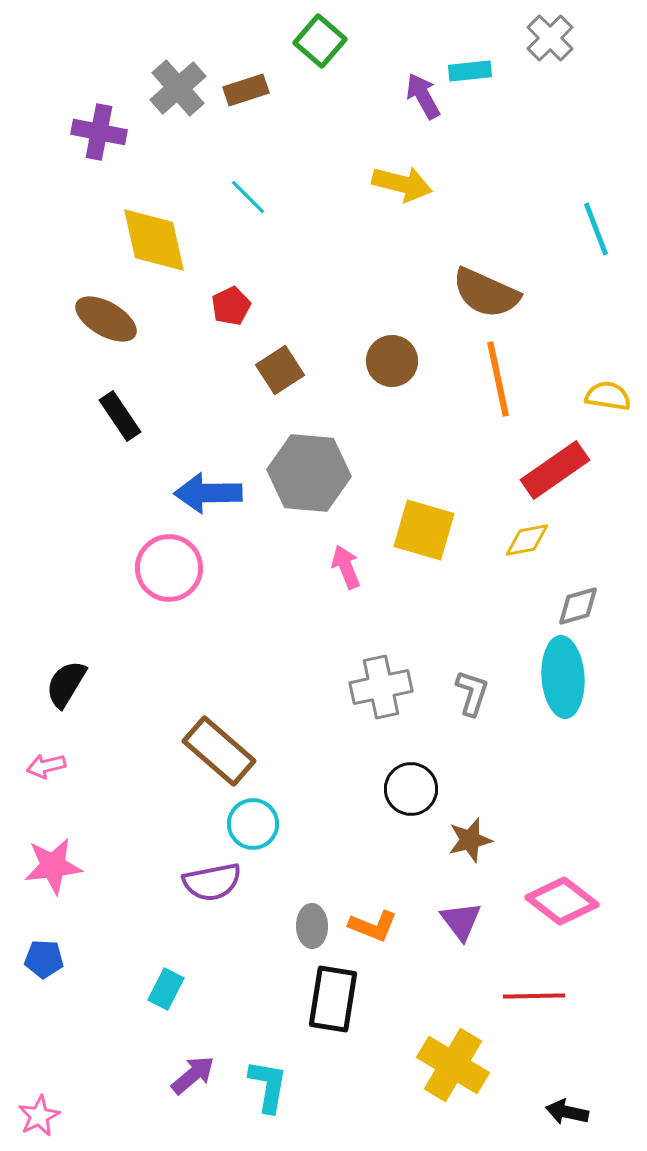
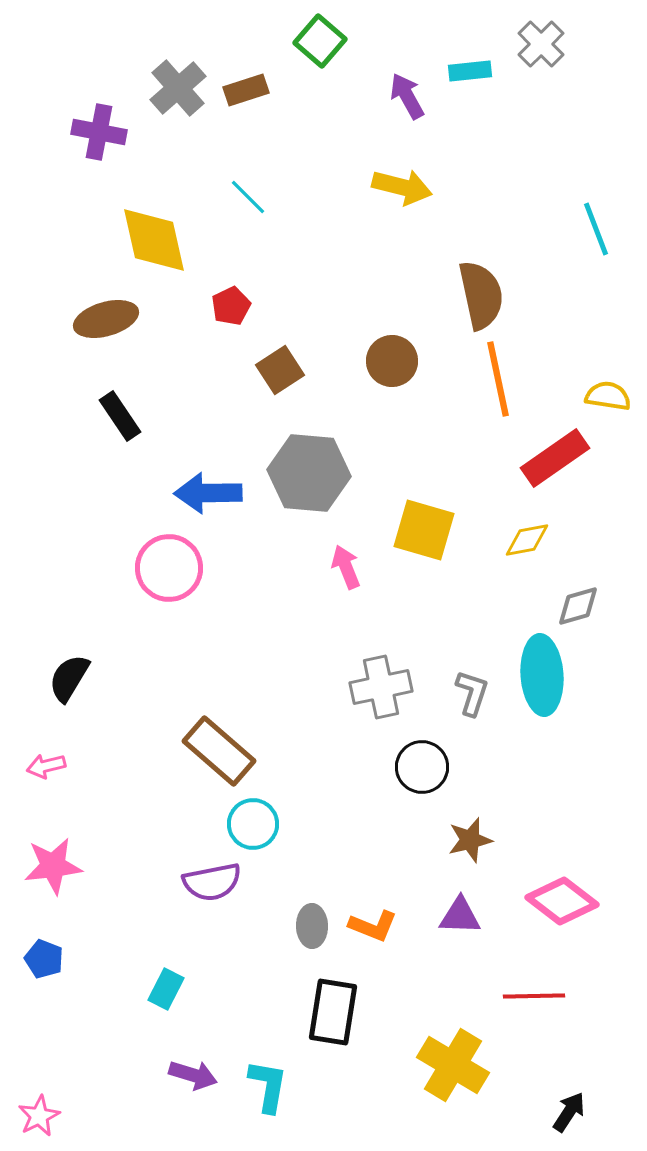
gray cross at (550, 38): moved 9 px left, 6 px down
purple arrow at (423, 96): moved 16 px left
yellow arrow at (402, 184): moved 3 px down
brown semicircle at (486, 293): moved 5 px left, 2 px down; rotated 126 degrees counterclockwise
brown ellipse at (106, 319): rotated 46 degrees counterclockwise
red rectangle at (555, 470): moved 12 px up
cyan ellipse at (563, 677): moved 21 px left, 2 px up
black semicircle at (66, 684): moved 3 px right, 6 px up
black circle at (411, 789): moved 11 px right, 22 px up
purple triangle at (461, 921): moved 1 px left, 5 px up; rotated 51 degrees counterclockwise
blue pentagon at (44, 959): rotated 18 degrees clockwise
black rectangle at (333, 999): moved 13 px down
purple arrow at (193, 1075): rotated 57 degrees clockwise
black arrow at (567, 1112): moved 2 px right; rotated 111 degrees clockwise
